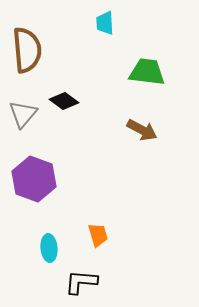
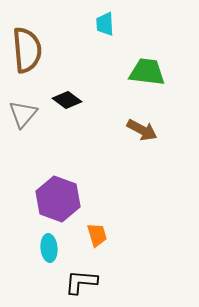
cyan trapezoid: moved 1 px down
black diamond: moved 3 px right, 1 px up
purple hexagon: moved 24 px right, 20 px down
orange trapezoid: moved 1 px left
